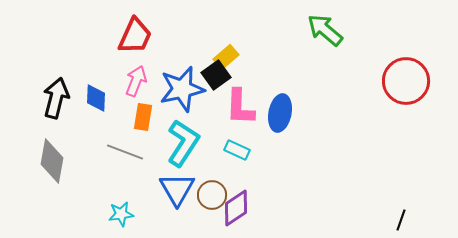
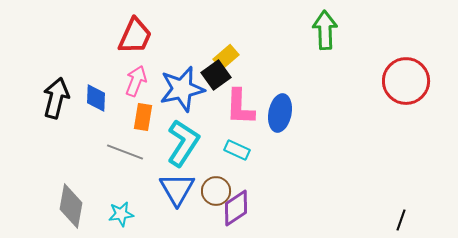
green arrow: rotated 48 degrees clockwise
gray diamond: moved 19 px right, 45 px down
brown circle: moved 4 px right, 4 px up
